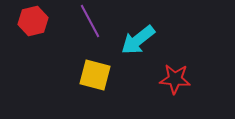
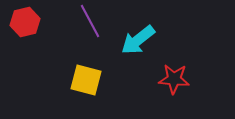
red hexagon: moved 8 px left, 1 px down
yellow square: moved 9 px left, 5 px down
red star: moved 1 px left
